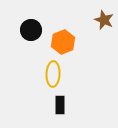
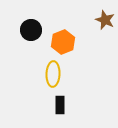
brown star: moved 1 px right
